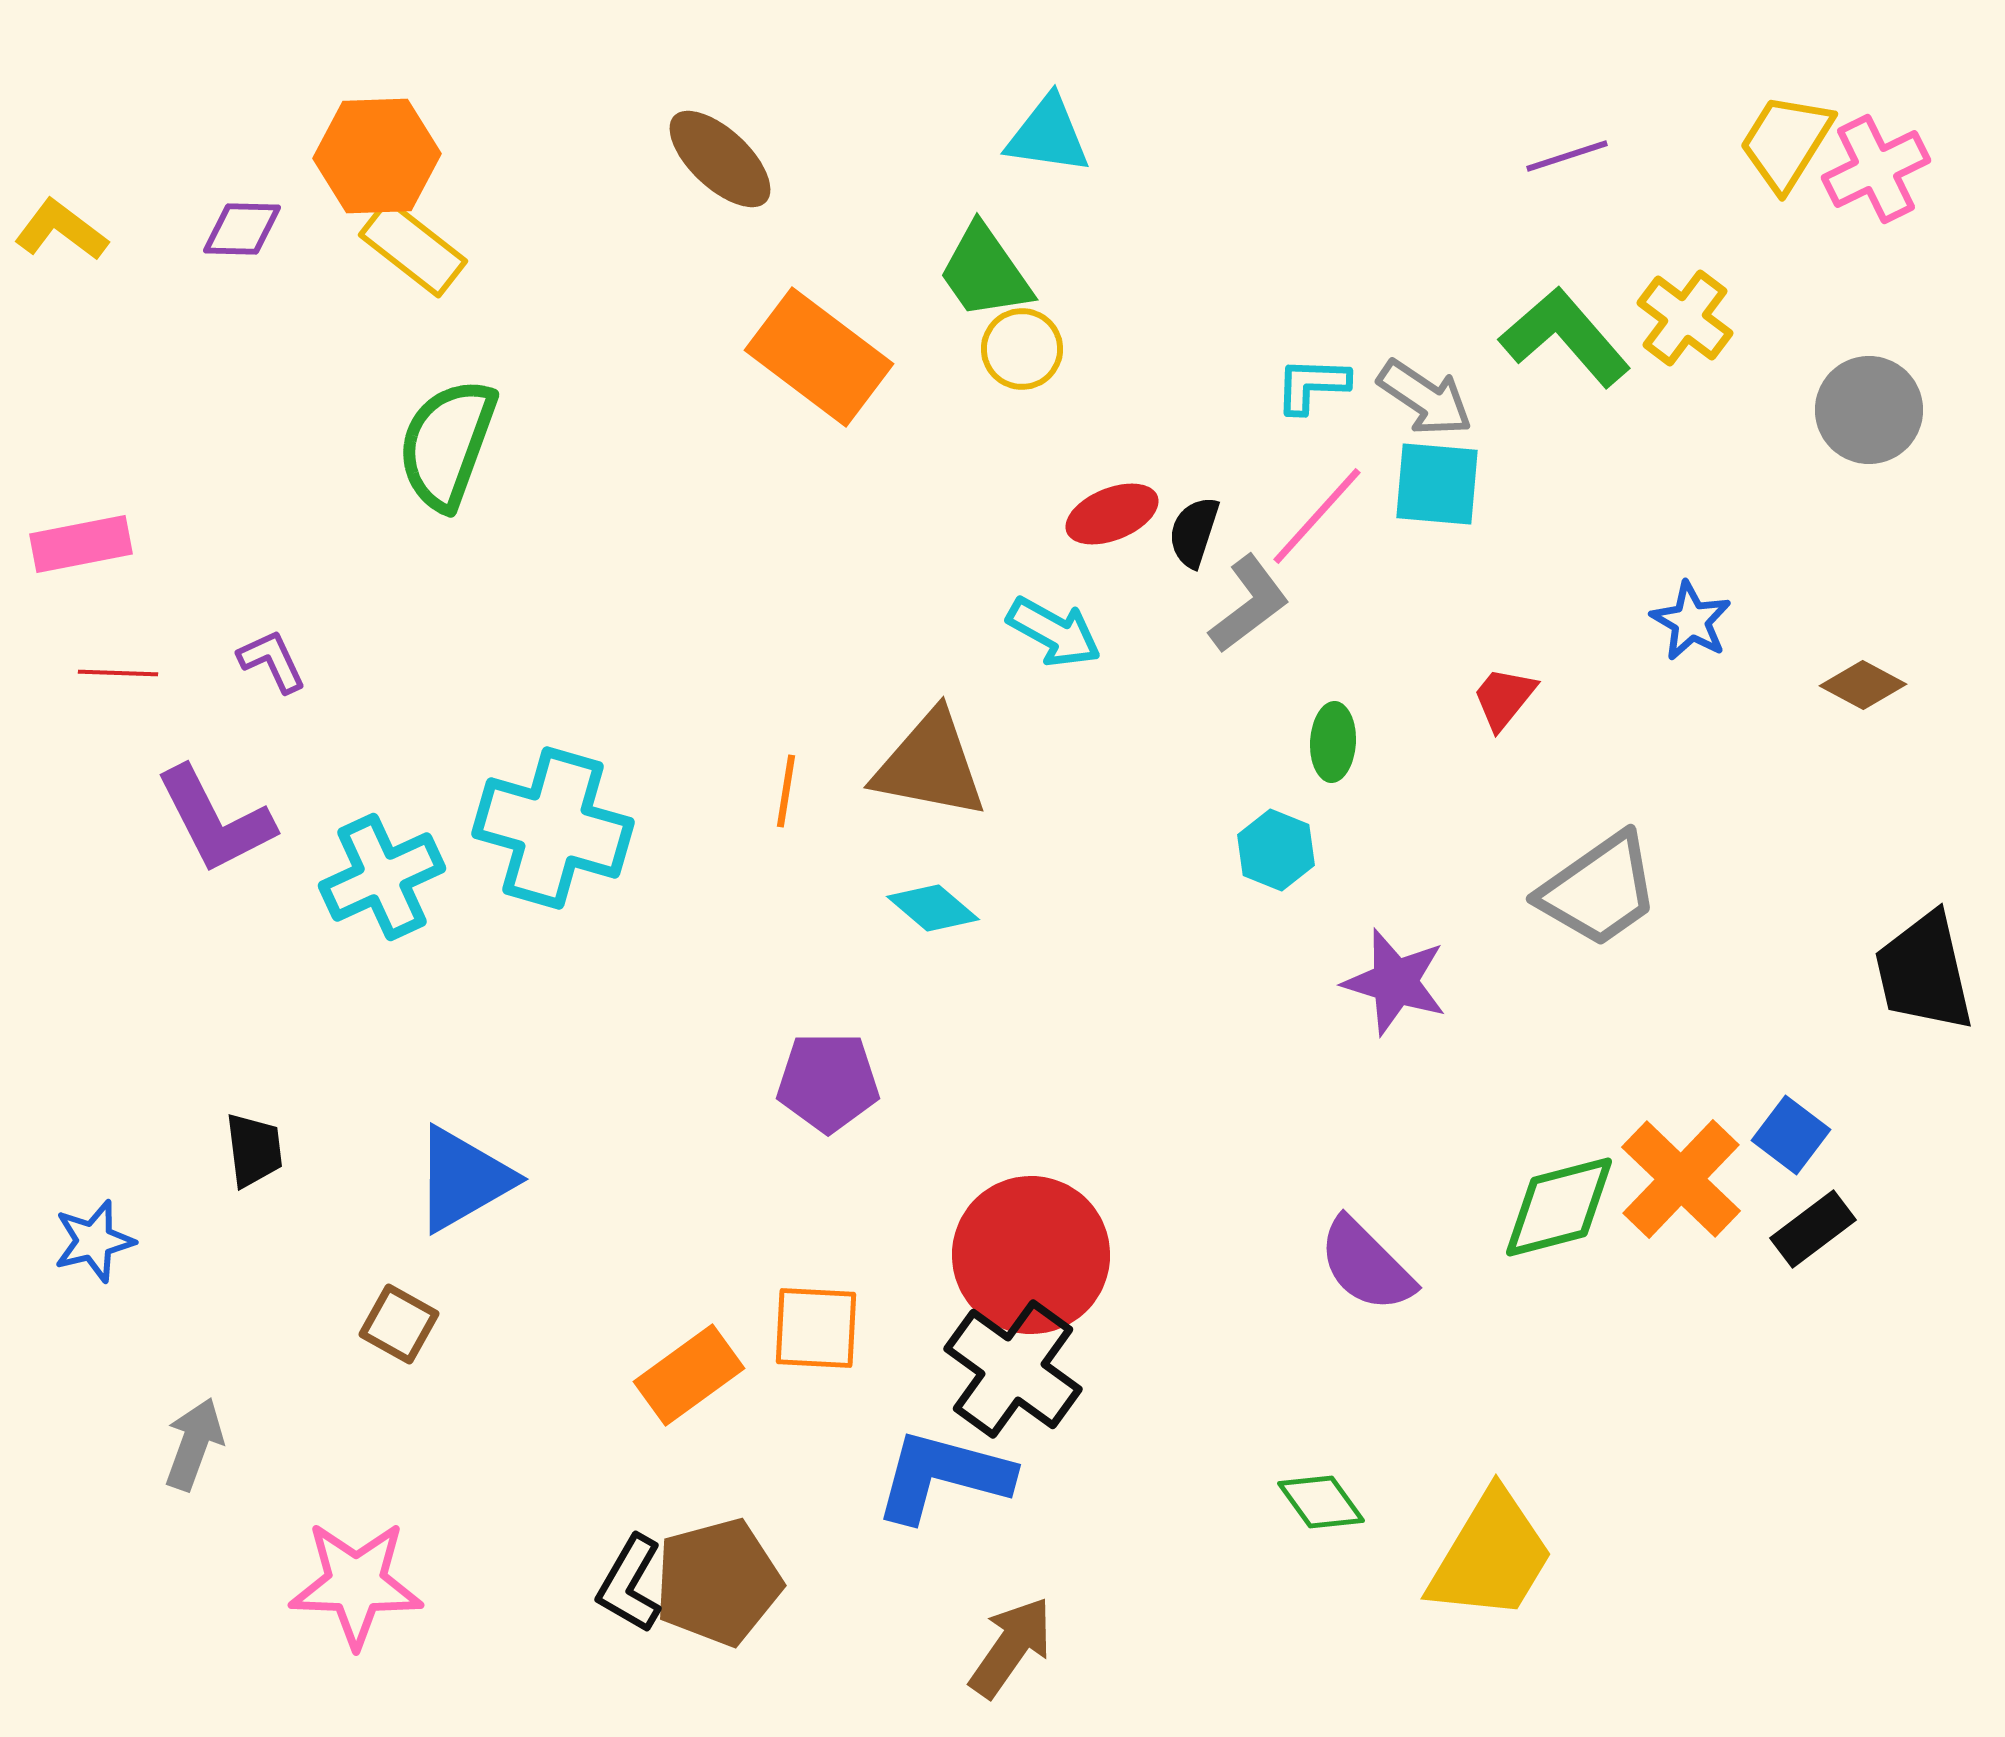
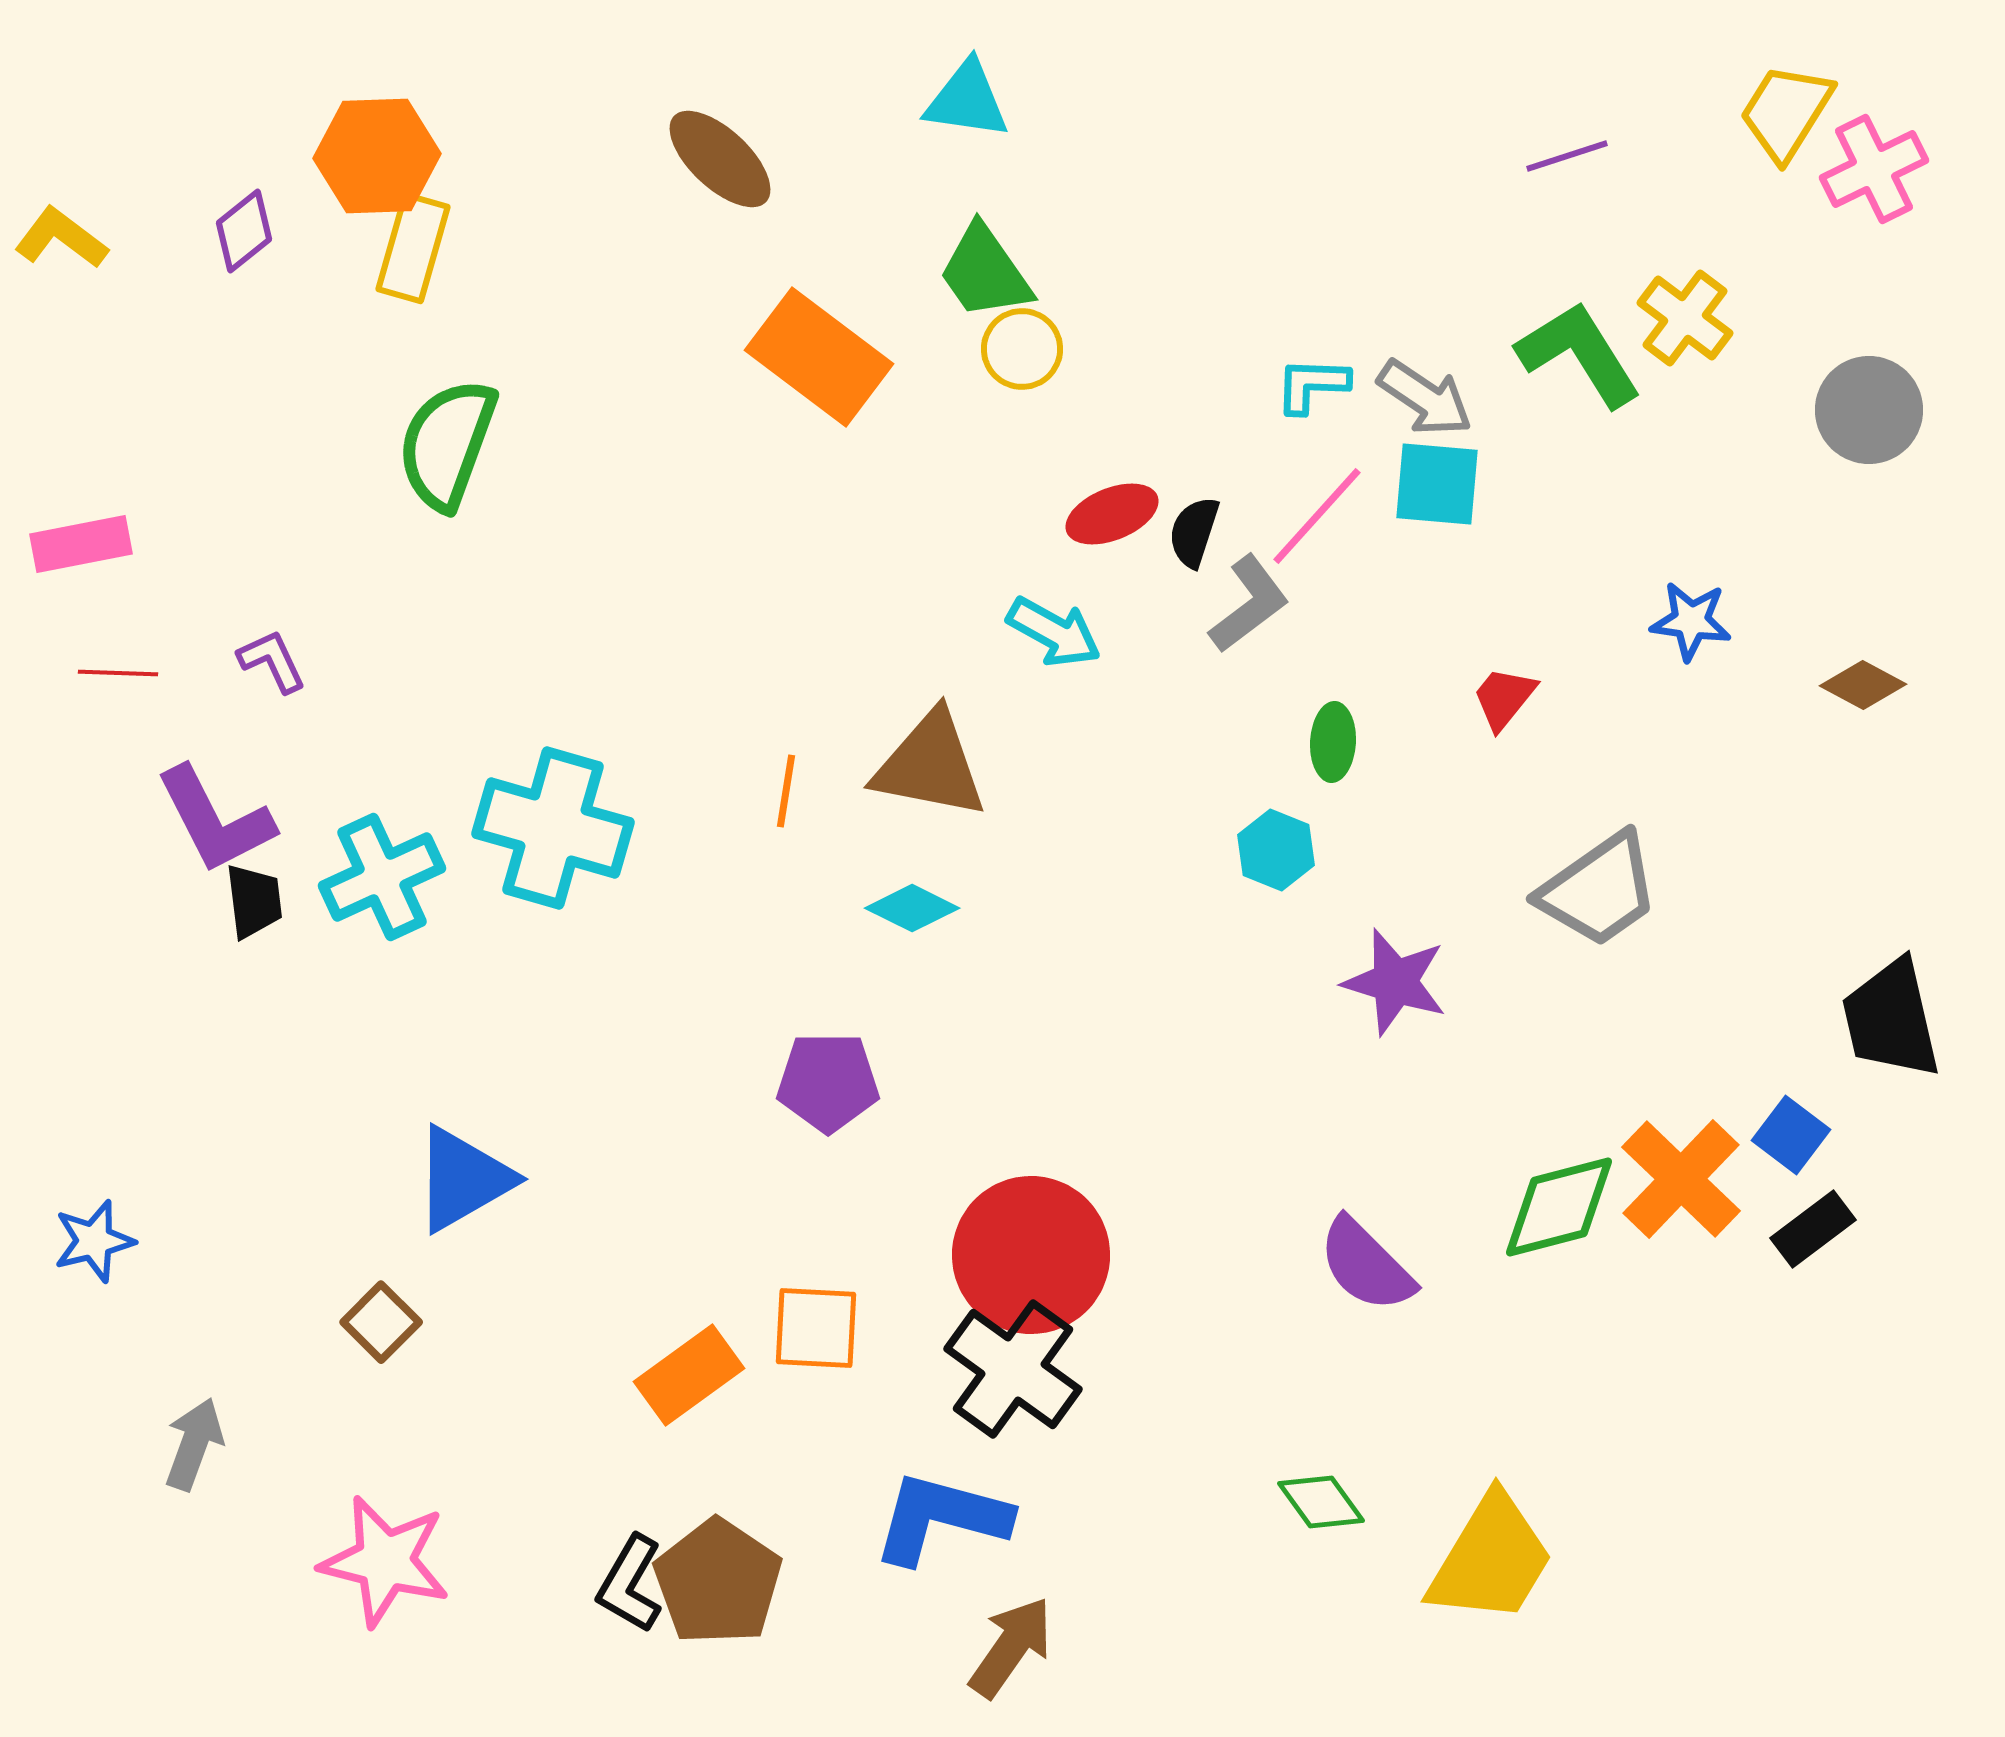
cyan triangle at (1048, 135): moved 81 px left, 35 px up
yellow trapezoid at (1786, 142): moved 30 px up
pink cross at (1876, 169): moved 2 px left
purple diamond at (242, 229): moved 2 px right, 2 px down; rotated 40 degrees counterclockwise
yellow L-shape at (61, 230): moved 8 px down
yellow rectangle at (413, 248): rotated 68 degrees clockwise
green L-shape at (1565, 337): moved 14 px right, 17 px down; rotated 9 degrees clockwise
blue star at (1691, 621): rotated 22 degrees counterclockwise
cyan diamond at (933, 908): moved 21 px left; rotated 14 degrees counterclockwise
black trapezoid at (1924, 972): moved 33 px left, 47 px down
black trapezoid at (254, 1150): moved 249 px up
brown square at (399, 1324): moved 18 px left, 2 px up; rotated 16 degrees clockwise
blue L-shape at (943, 1476): moved 2 px left, 42 px down
yellow trapezoid at (1491, 1556): moved 3 px down
brown pentagon at (718, 1582): rotated 23 degrees counterclockwise
pink star at (356, 1584): moved 29 px right, 23 px up; rotated 12 degrees clockwise
